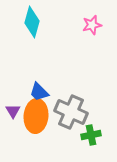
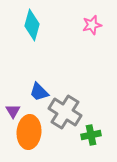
cyan diamond: moved 3 px down
gray cross: moved 6 px left; rotated 8 degrees clockwise
orange ellipse: moved 7 px left, 16 px down
